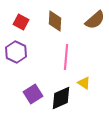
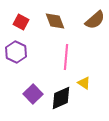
brown diamond: rotated 25 degrees counterclockwise
purple square: rotated 12 degrees counterclockwise
